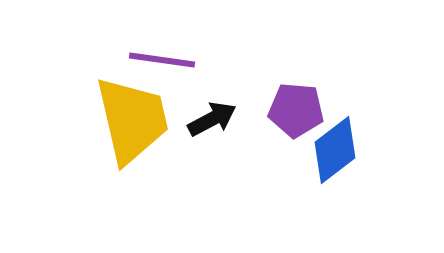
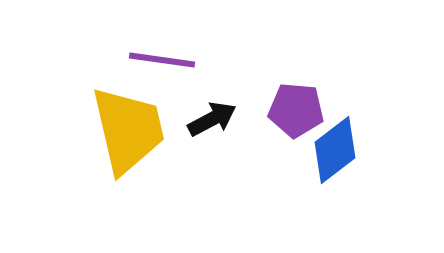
yellow trapezoid: moved 4 px left, 10 px down
